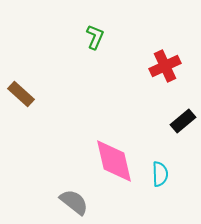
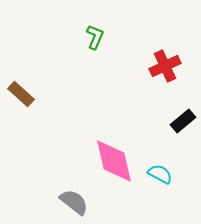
cyan semicircle: rotated 60 degrees counterclockwise
